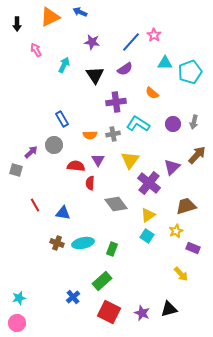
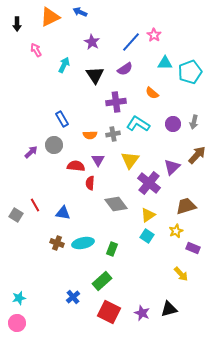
purple star at (92, 42): rotated 21 degrees clockwise
gray square at (16, 170): moved 45 px down; rotated 16 degrees clockwise
